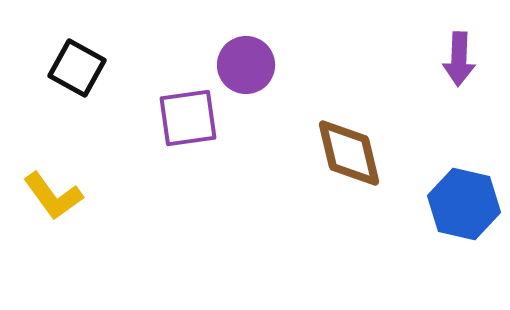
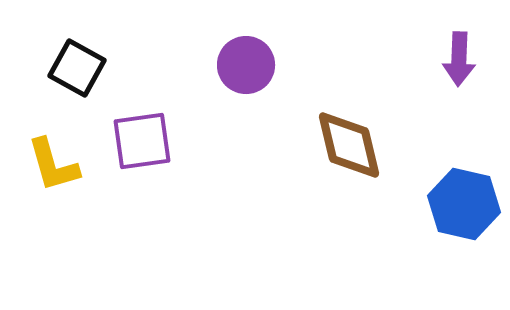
purple square: moved 46 px left, 23 px down
brown diamond: moved 8 px up
yellow L-shape: moved 31 px up; rotated 20 degrees clockwise
